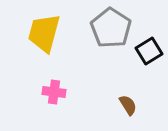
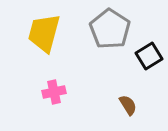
gray pentagon: moved 1 px left, 1 px down
black square: moved 5 px down
pink cross: rotated 20 degrees counterclockwise
